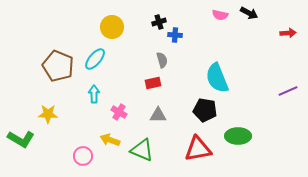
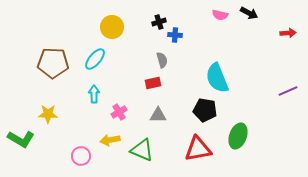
brown pentagon: moved 5 px left, 3 px up; rotated 20 degrees counterclockwise
pink cross: rotated 28 degrees clockwise
green ellipse: rotated 70 degrees counterclockwise
yellow arrow: rotated 30 degrees counterclockwise
pink circle: moved 2 px left
